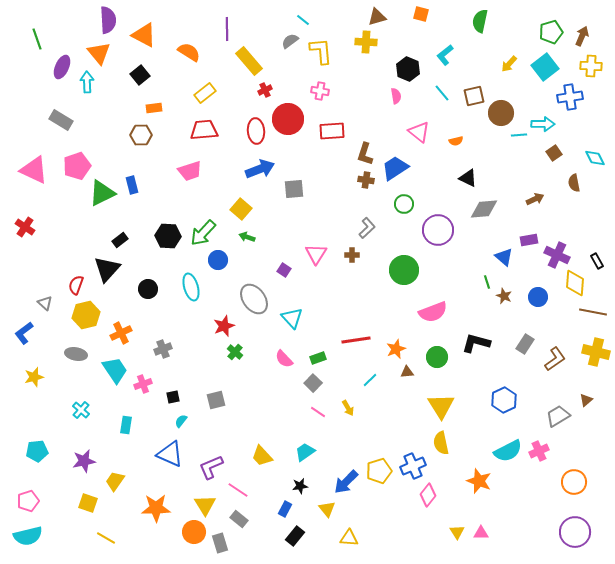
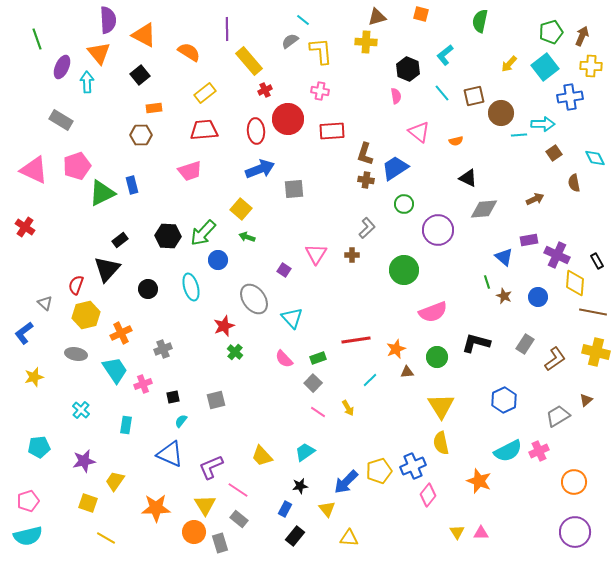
cyan pentagon at (37, 451): moved 2 px right, 4 px up
